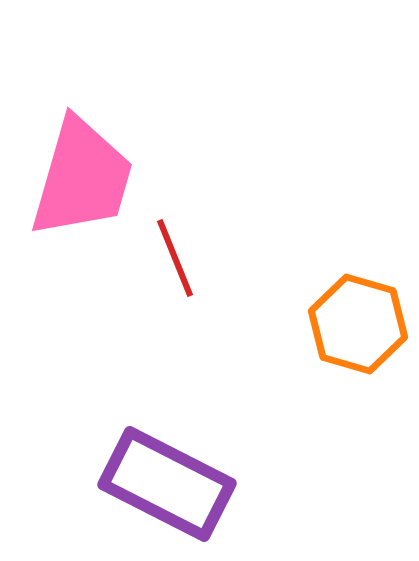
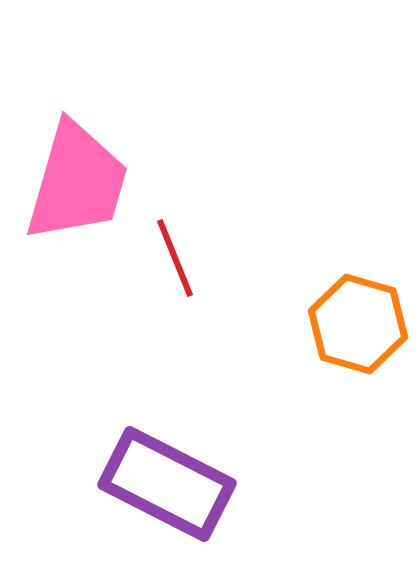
pink trapezoid: moved 5 px left, 4 px down
